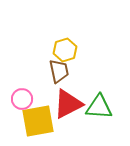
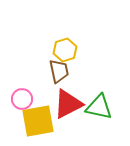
green triangle: rotated 8 degrees clockwise
